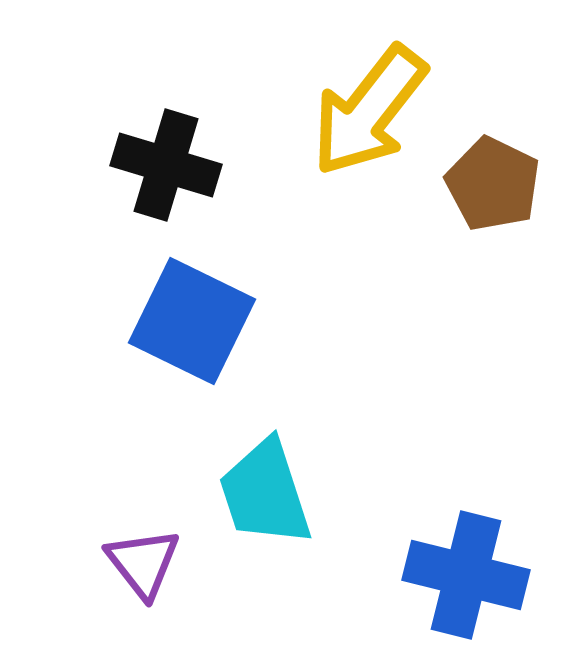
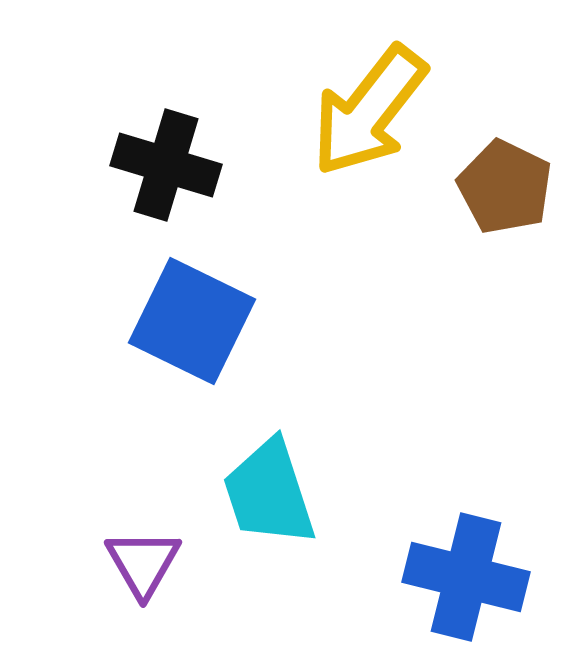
brown pentagon: moved 12 px right, 3 px down
cyan trapezoid: moved 4 px right
purple triangle: rotated 8 degrees clockwise
blue cross: moved 2 px down
